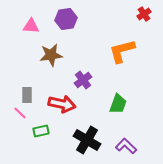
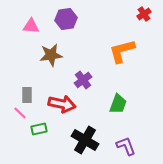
green rectangle: moved 2 px left, 2 px up
black cross: moved 2 px left
purple L-shape: rotated 25 degrees clockwise
